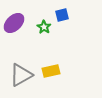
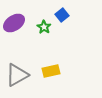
blue square: rotated 24 degrees counterclockwise
purple ellipse: rotated 10 degrees clockwise
gray triangle: moved 4 px left
